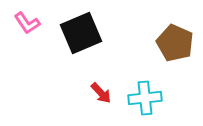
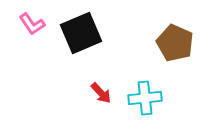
pink L-shape: moved 5 px right, 1 px down
